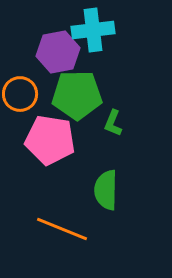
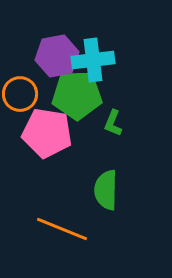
cyan cross: moved 30 px down
purple hexagon: moved 1 px left, 4 px down
pink pentagon: moved 3 px left, 7 px up
